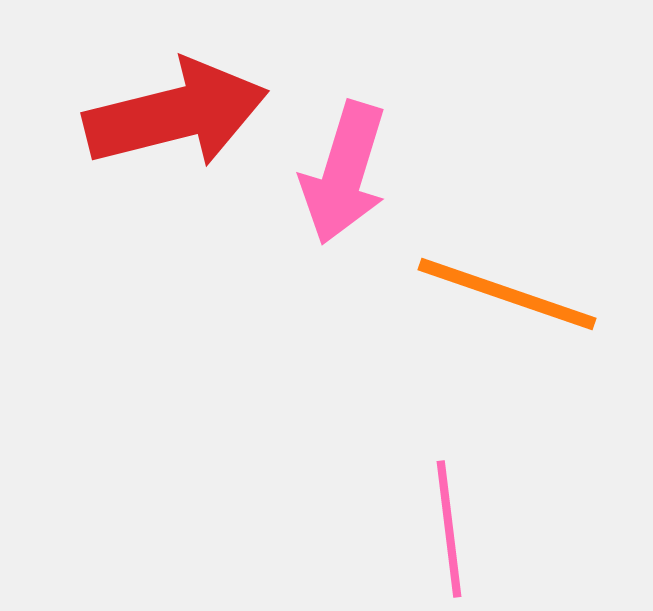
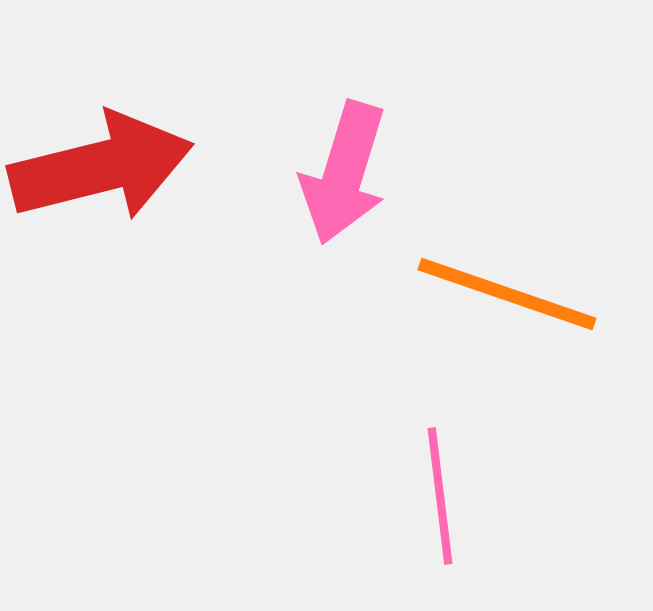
red arrow: moved 75 px left, 53 px down
pink line: moved 9 px left, 33 px up
